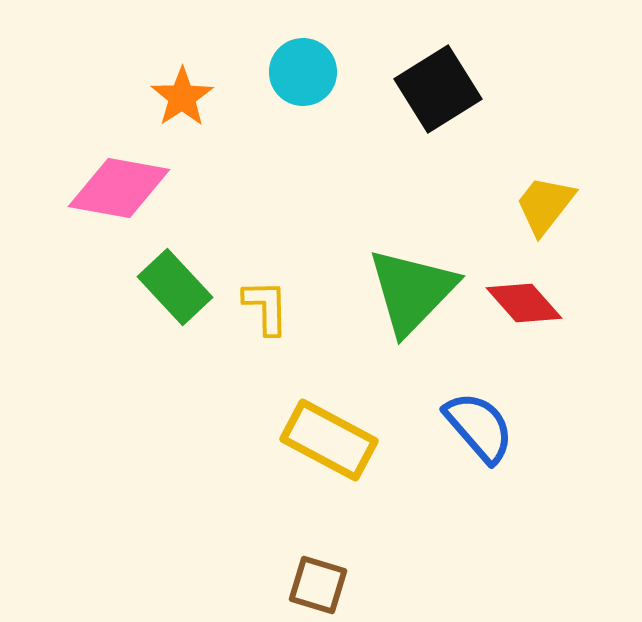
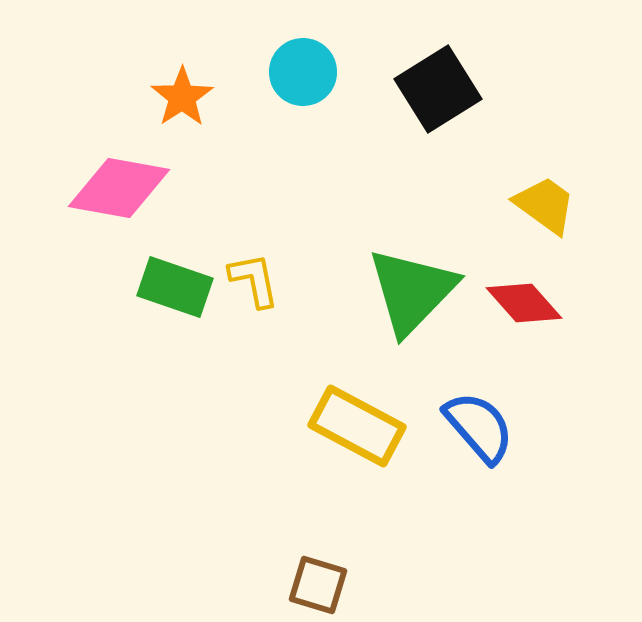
yellow trapezoid: rotated 88 degrees clockwise
green rectangle: rotated 28 degrees counterclockwise
yellow L-shape: moved 12 px left, 27 px up; rotated 10 degrees counterclockwise
yellow rectangle: moved 28 px right, 14 px up
